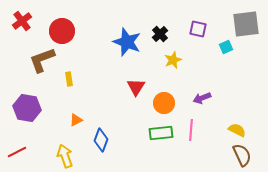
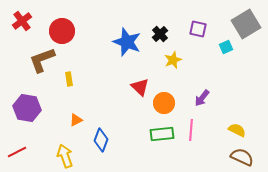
gray square: rotated 24 degrees counterclockwise
red triangle: moved 4 px right; rotated 18 degrees counterclockwise
purple arrow: rotated 30 degrees counterclockwise
green rectangle: moved 1 px right, 1 px down
brown semicircle: moved 2 px down; rotated 40 degrees counterclockwise
